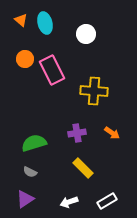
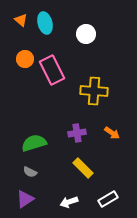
white rectangle: moved 1 px right, 2 px up
